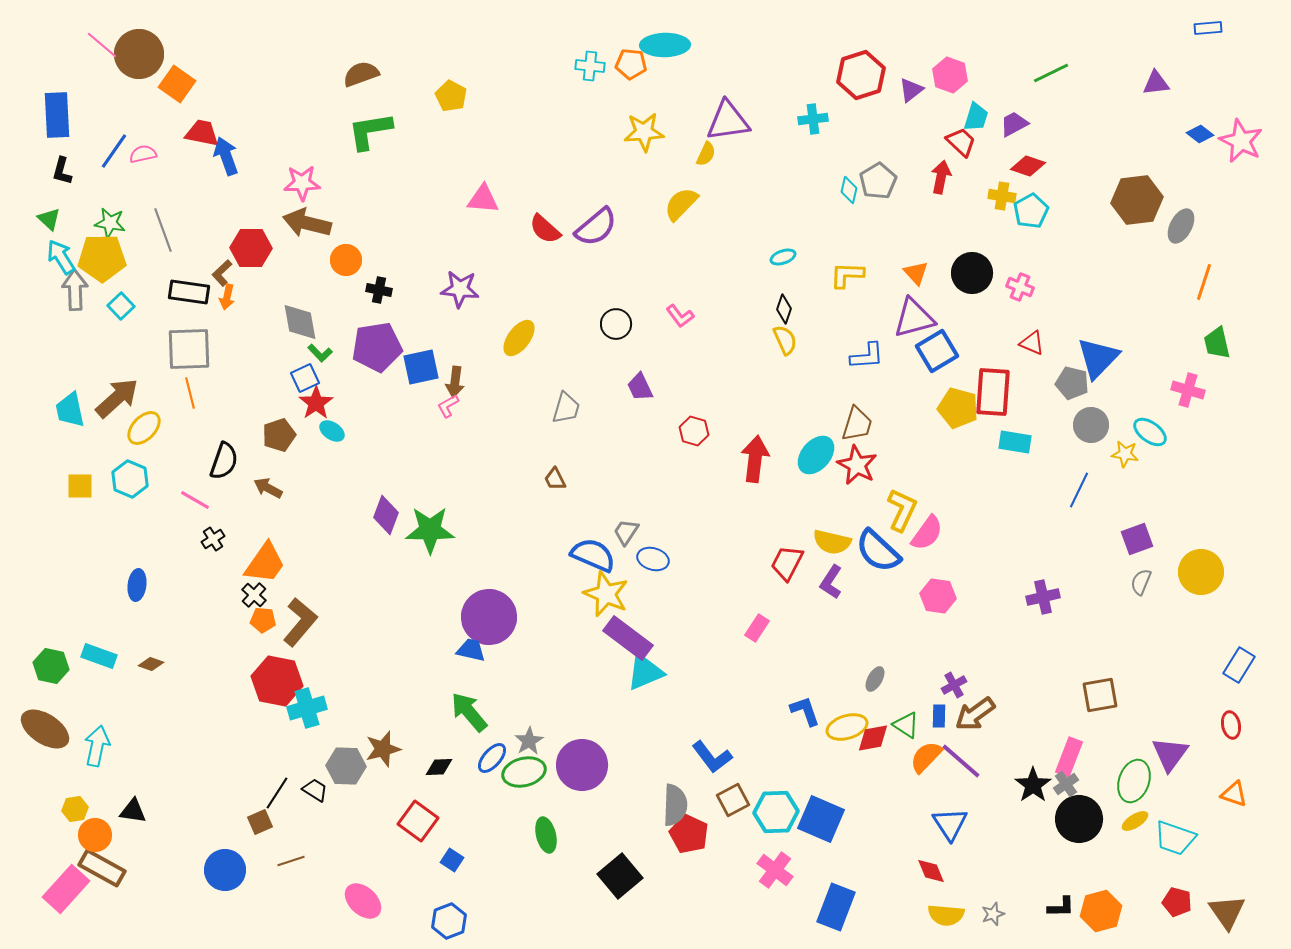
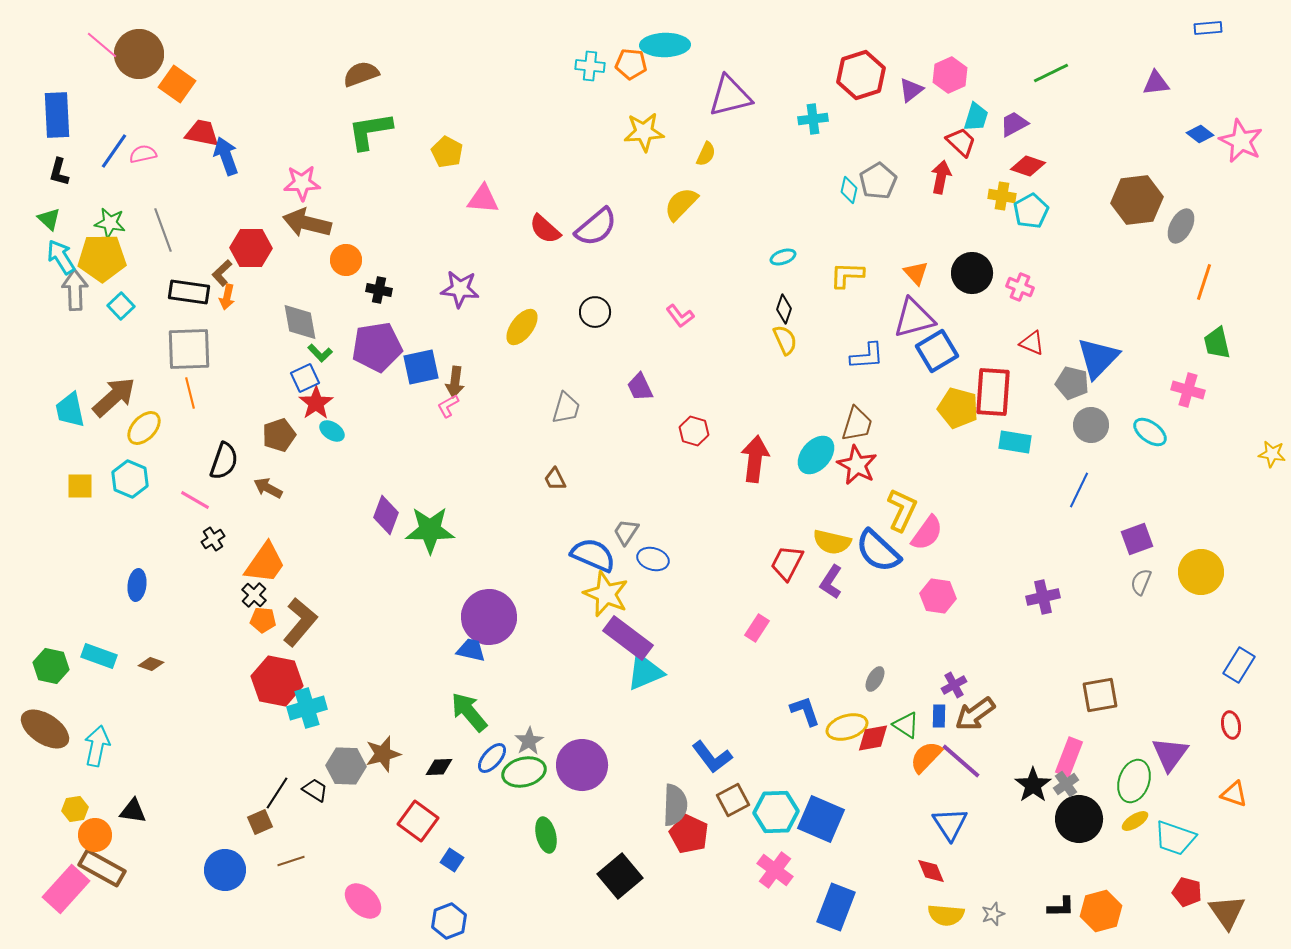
pink hexagon at (950, 75): rotated 16 degrees clockwise
yellow pentagon at (451, 96): moved 4 px left, 56 px down
purple triangle at (728, 121): moved 2 px right, 25 px up; rotated 6 degrees counterclockwise
black L-shape at (62, 171): moved 3 px left, 1 px down
black circle at (616, 324): moved 21 px left, 12 px up
yellow ellipse at (519, 338): moved 3 px right, 11 px up
brown arrow at (117, 398): moved 3 px left, 1 px up
yellow star at (1125, 454): moved 147 px right
brown star at (383, 749): moved 5 px down
red pentagon at (1177, 902): moved 10 px right, 10 px up
